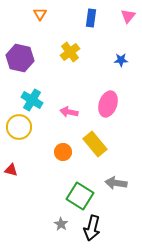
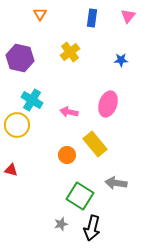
blue rectangle: moved 1 px right
yellow circle: moved 2 px left, 2 px up
orange circle: moved 4 px right, 3 px down
gray star: rotated 24 degrees clockwise
